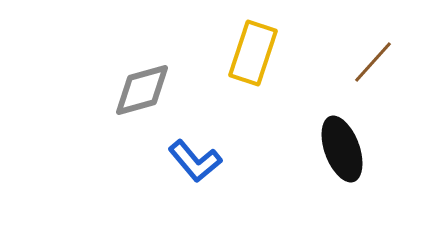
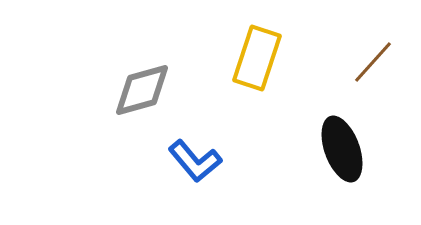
yellow rectangle: moved 4 px right, 5 px down
